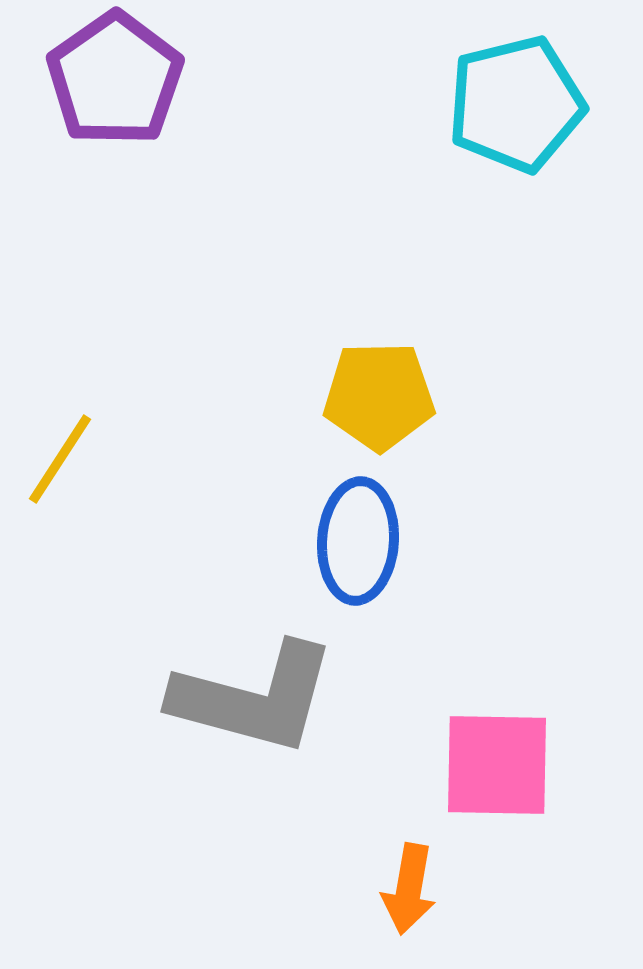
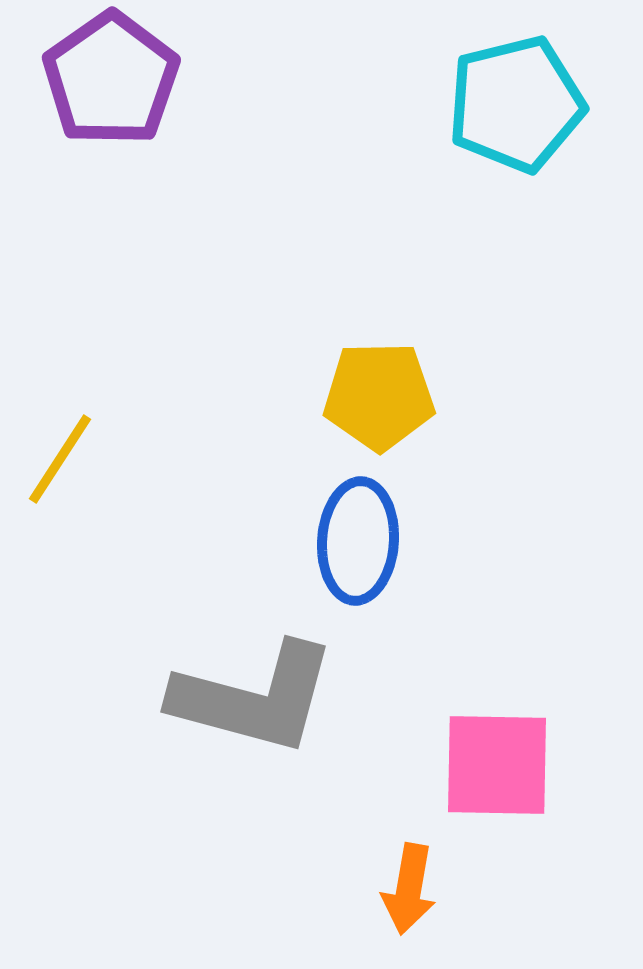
purple pentagon: moved 4 px left
